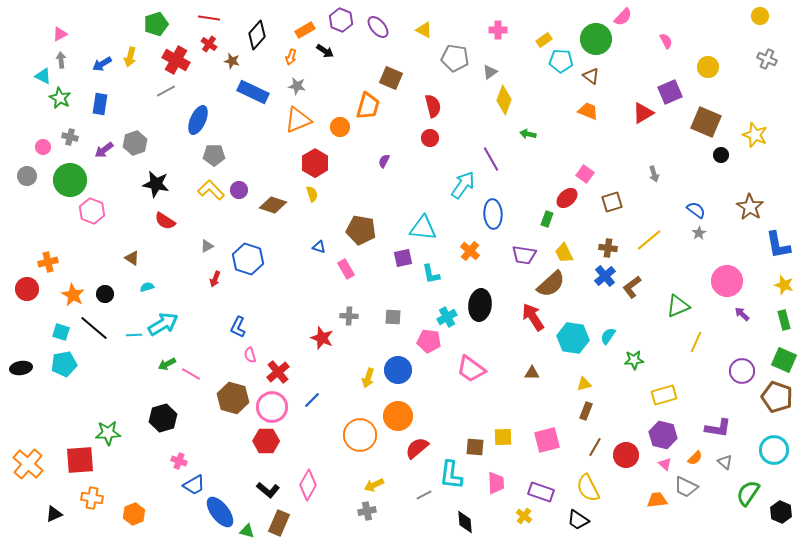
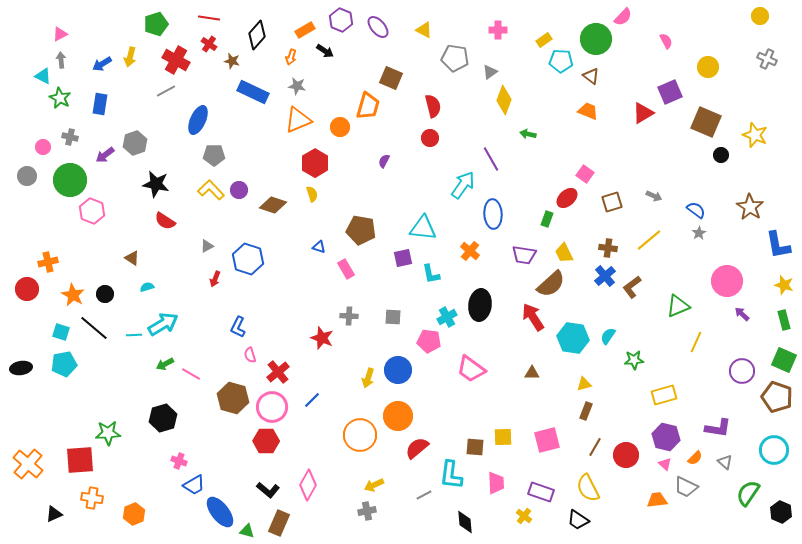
purple arrow at (104, 150): moved 1 px right, 5 px down
gray arrow at (654, 174): moved 22 px down; rotated 49 degrees counterclockwise
green arrow at (167, 364): moved 2 px left
purple hexagon at (663, 435): moved 3 px right, 2 px down
